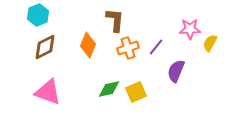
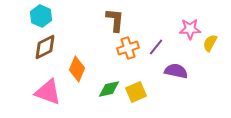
cyan hexagon: moved 3 px right, 1 px down; rotated 15 degrees counterclockwise
orange diamond: moved 11 px left, 24 px down
purple semicircle: rotated 80 degrees clockwise
